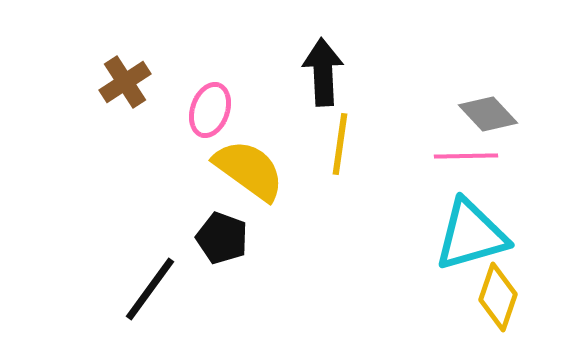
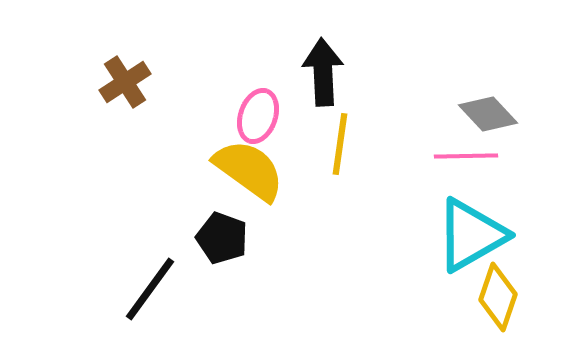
pink ellipse: moved 48 px right, 6 px down
cyan triangle: rotated 14 degrees counterclockwise
